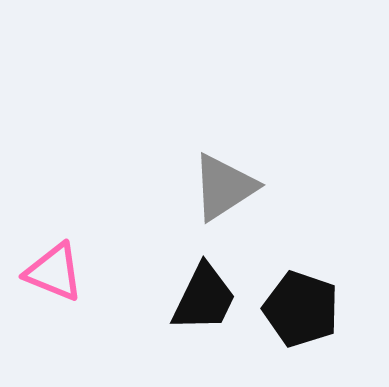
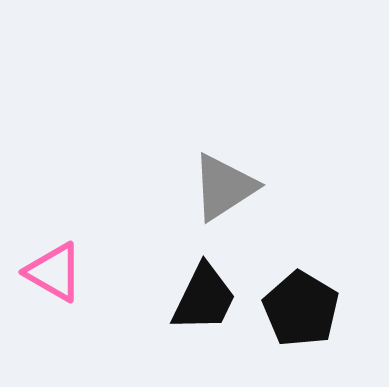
pink triangle: rotated 8 degrees clockwise
black pentagon: rotated 12 degrees clockwise
